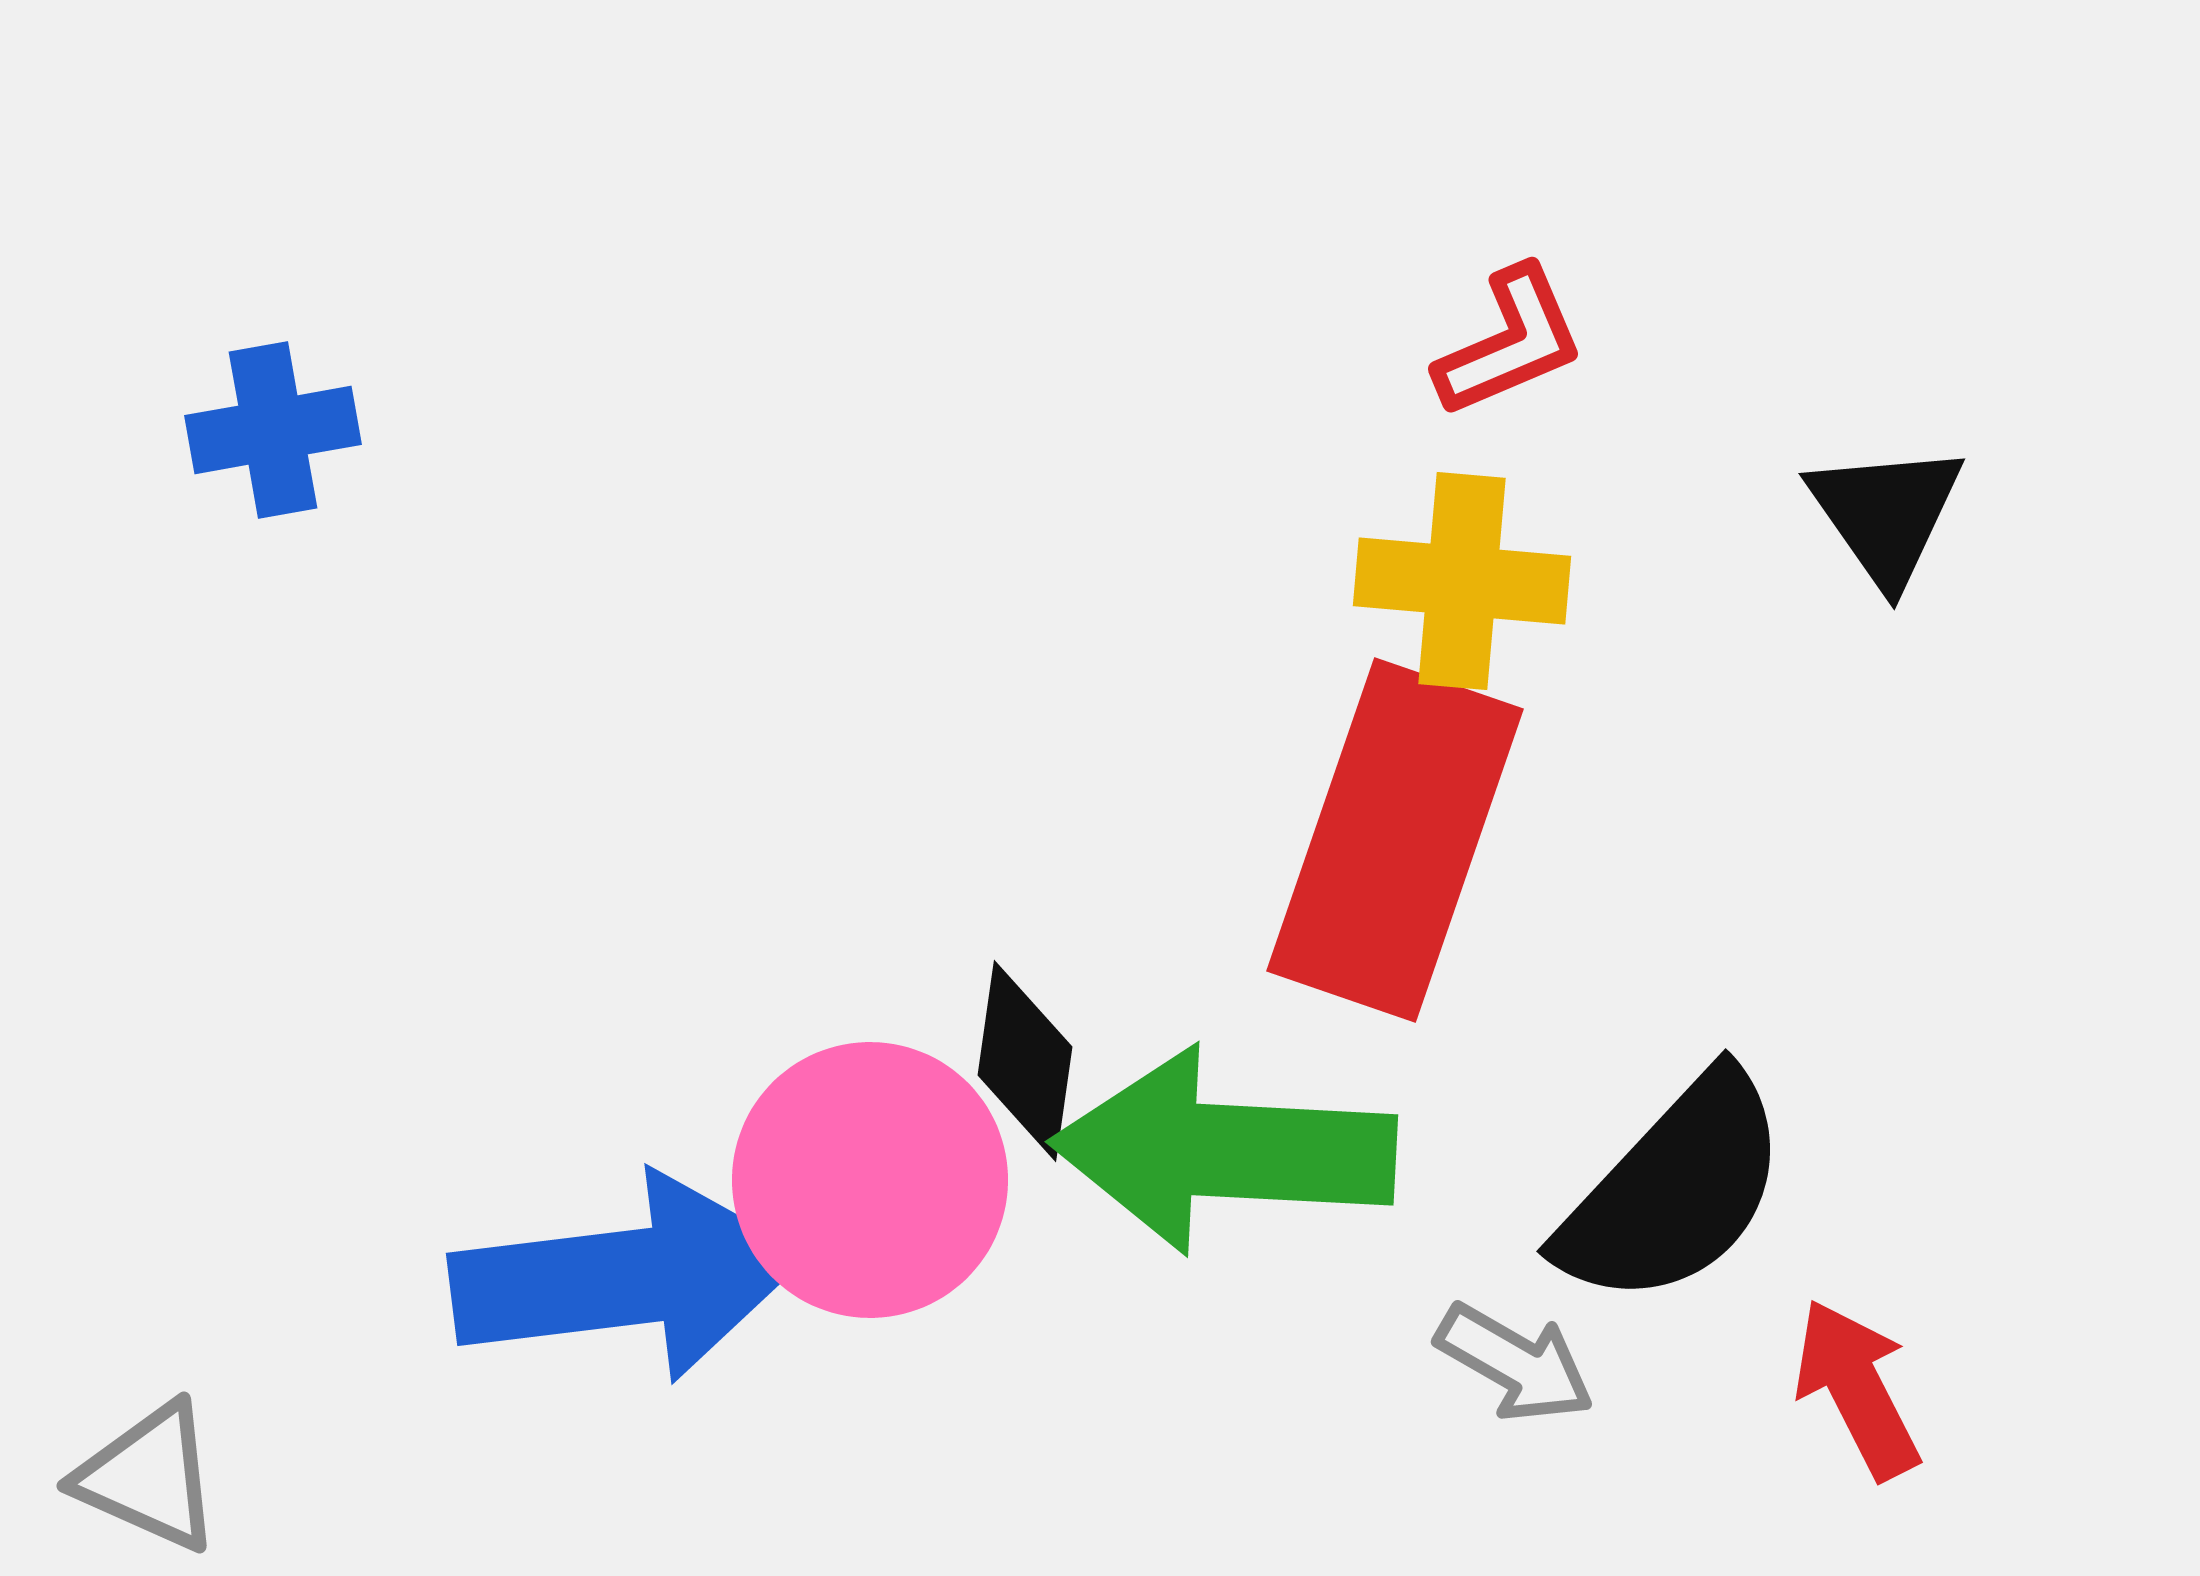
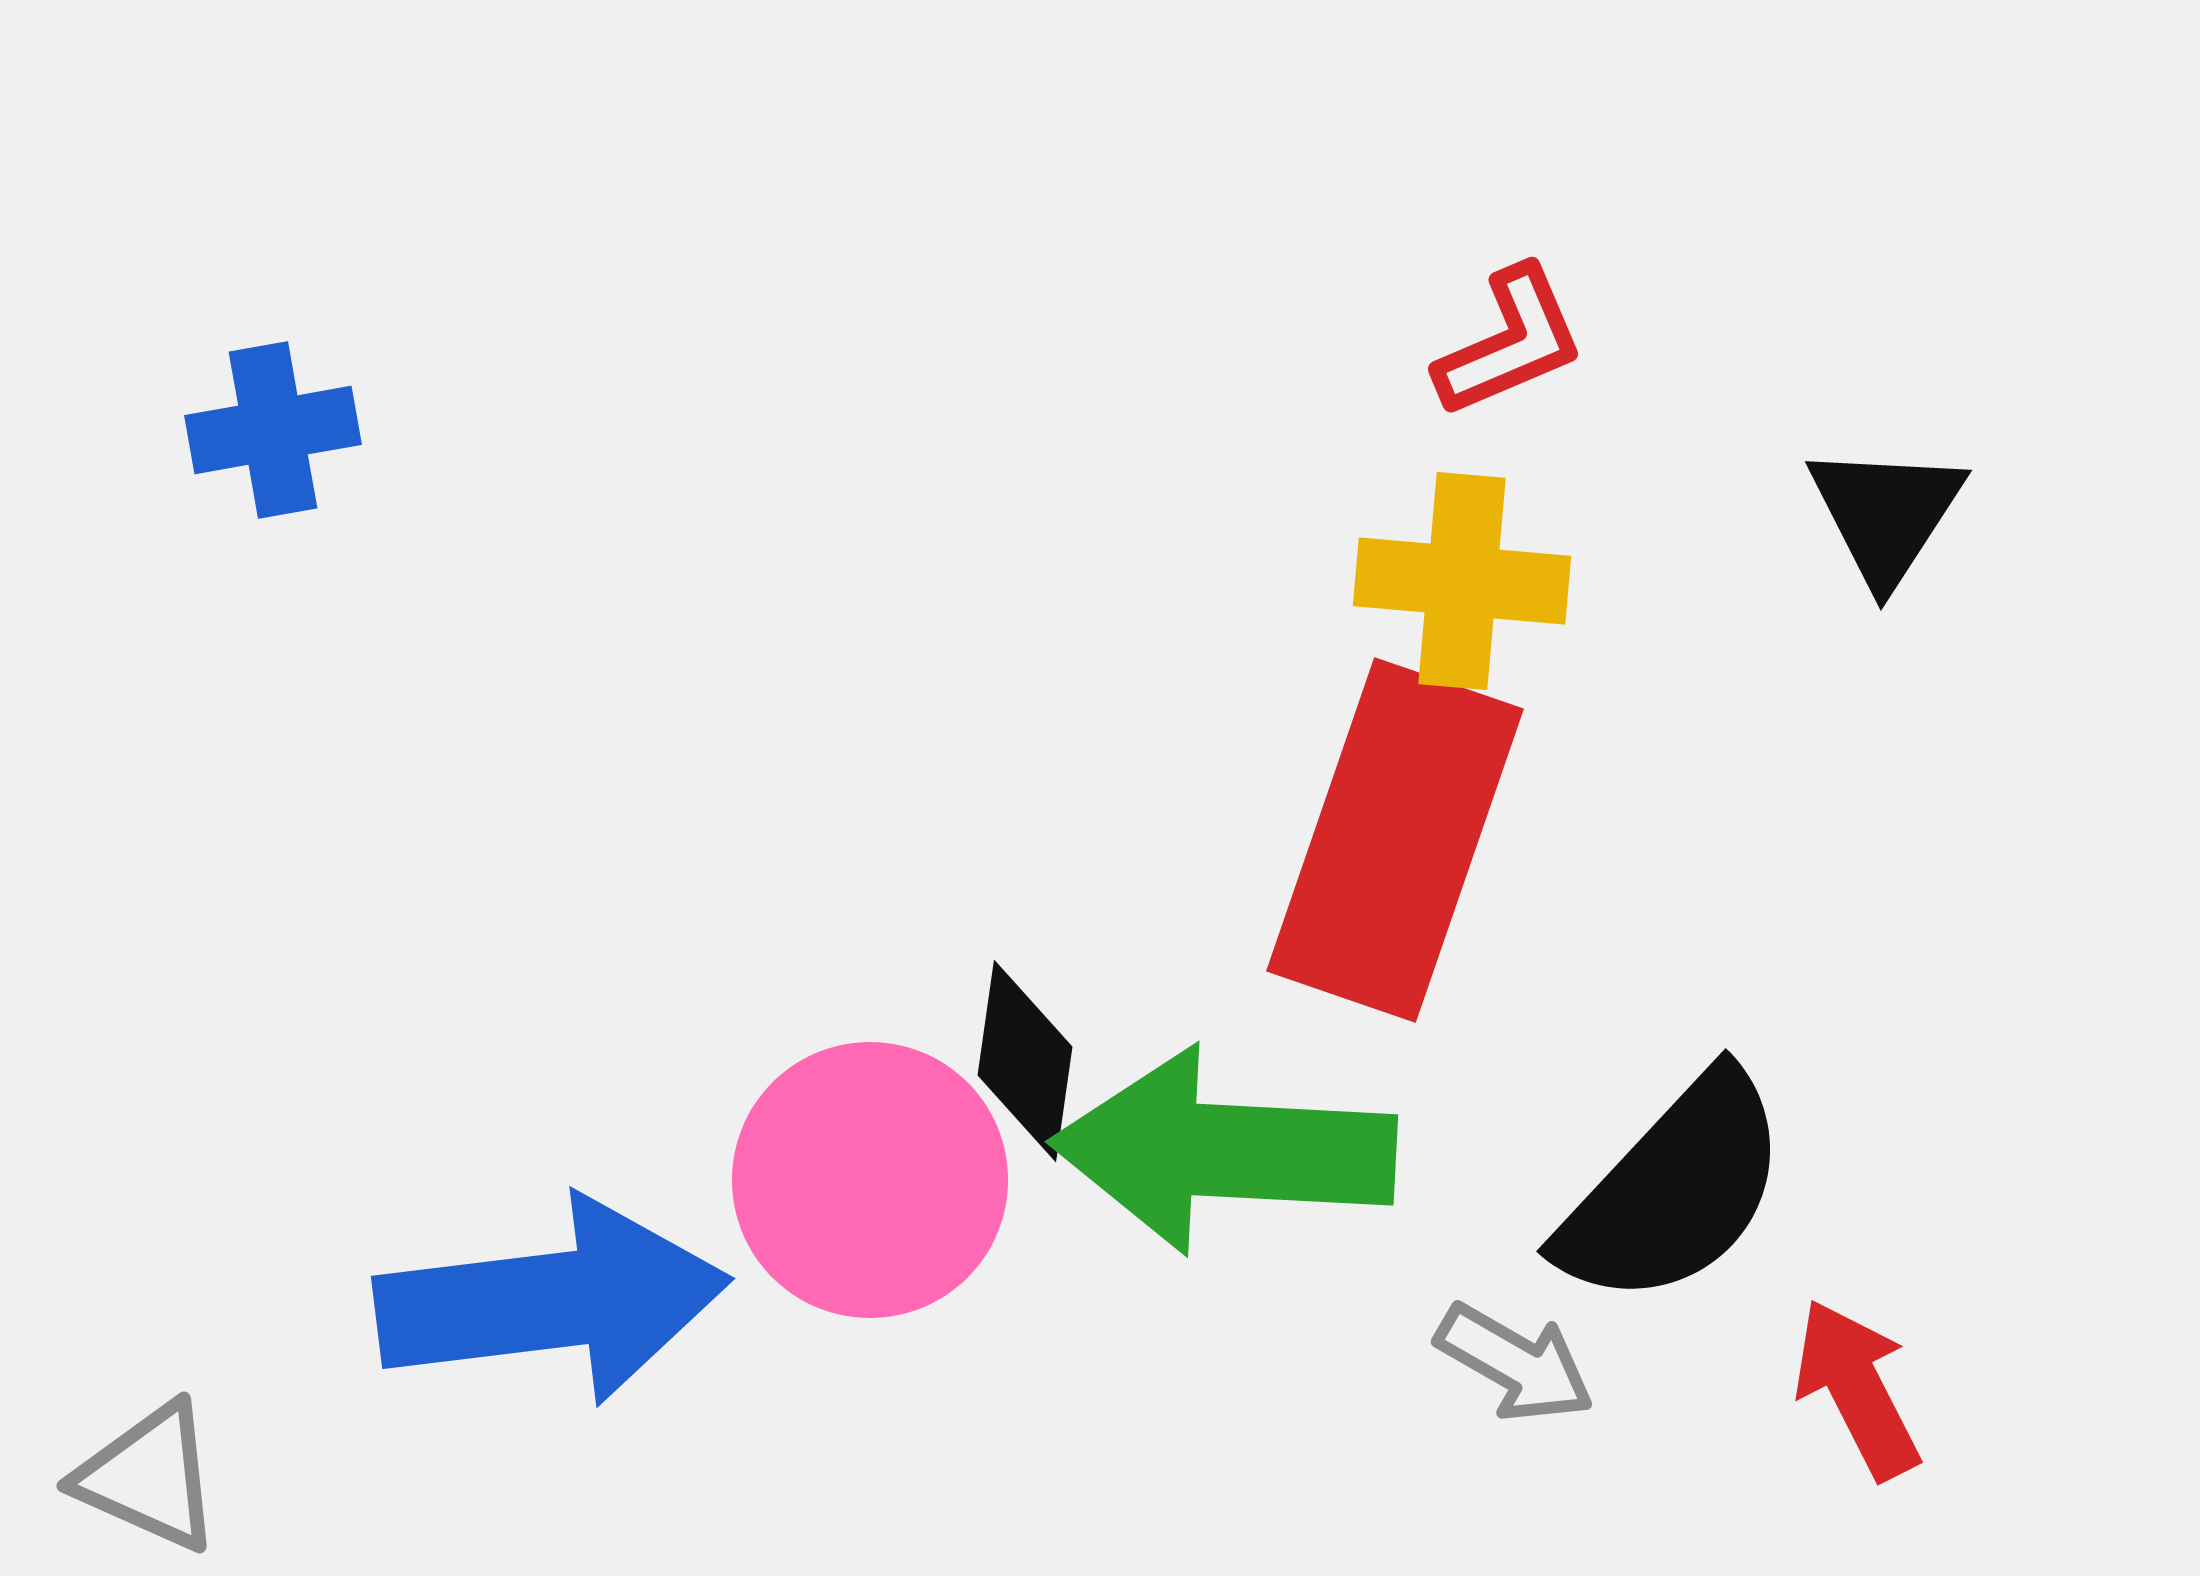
black triangle: rotated 8 degrees clockwise
blue arrow: moved 75 px left, 23 px down
